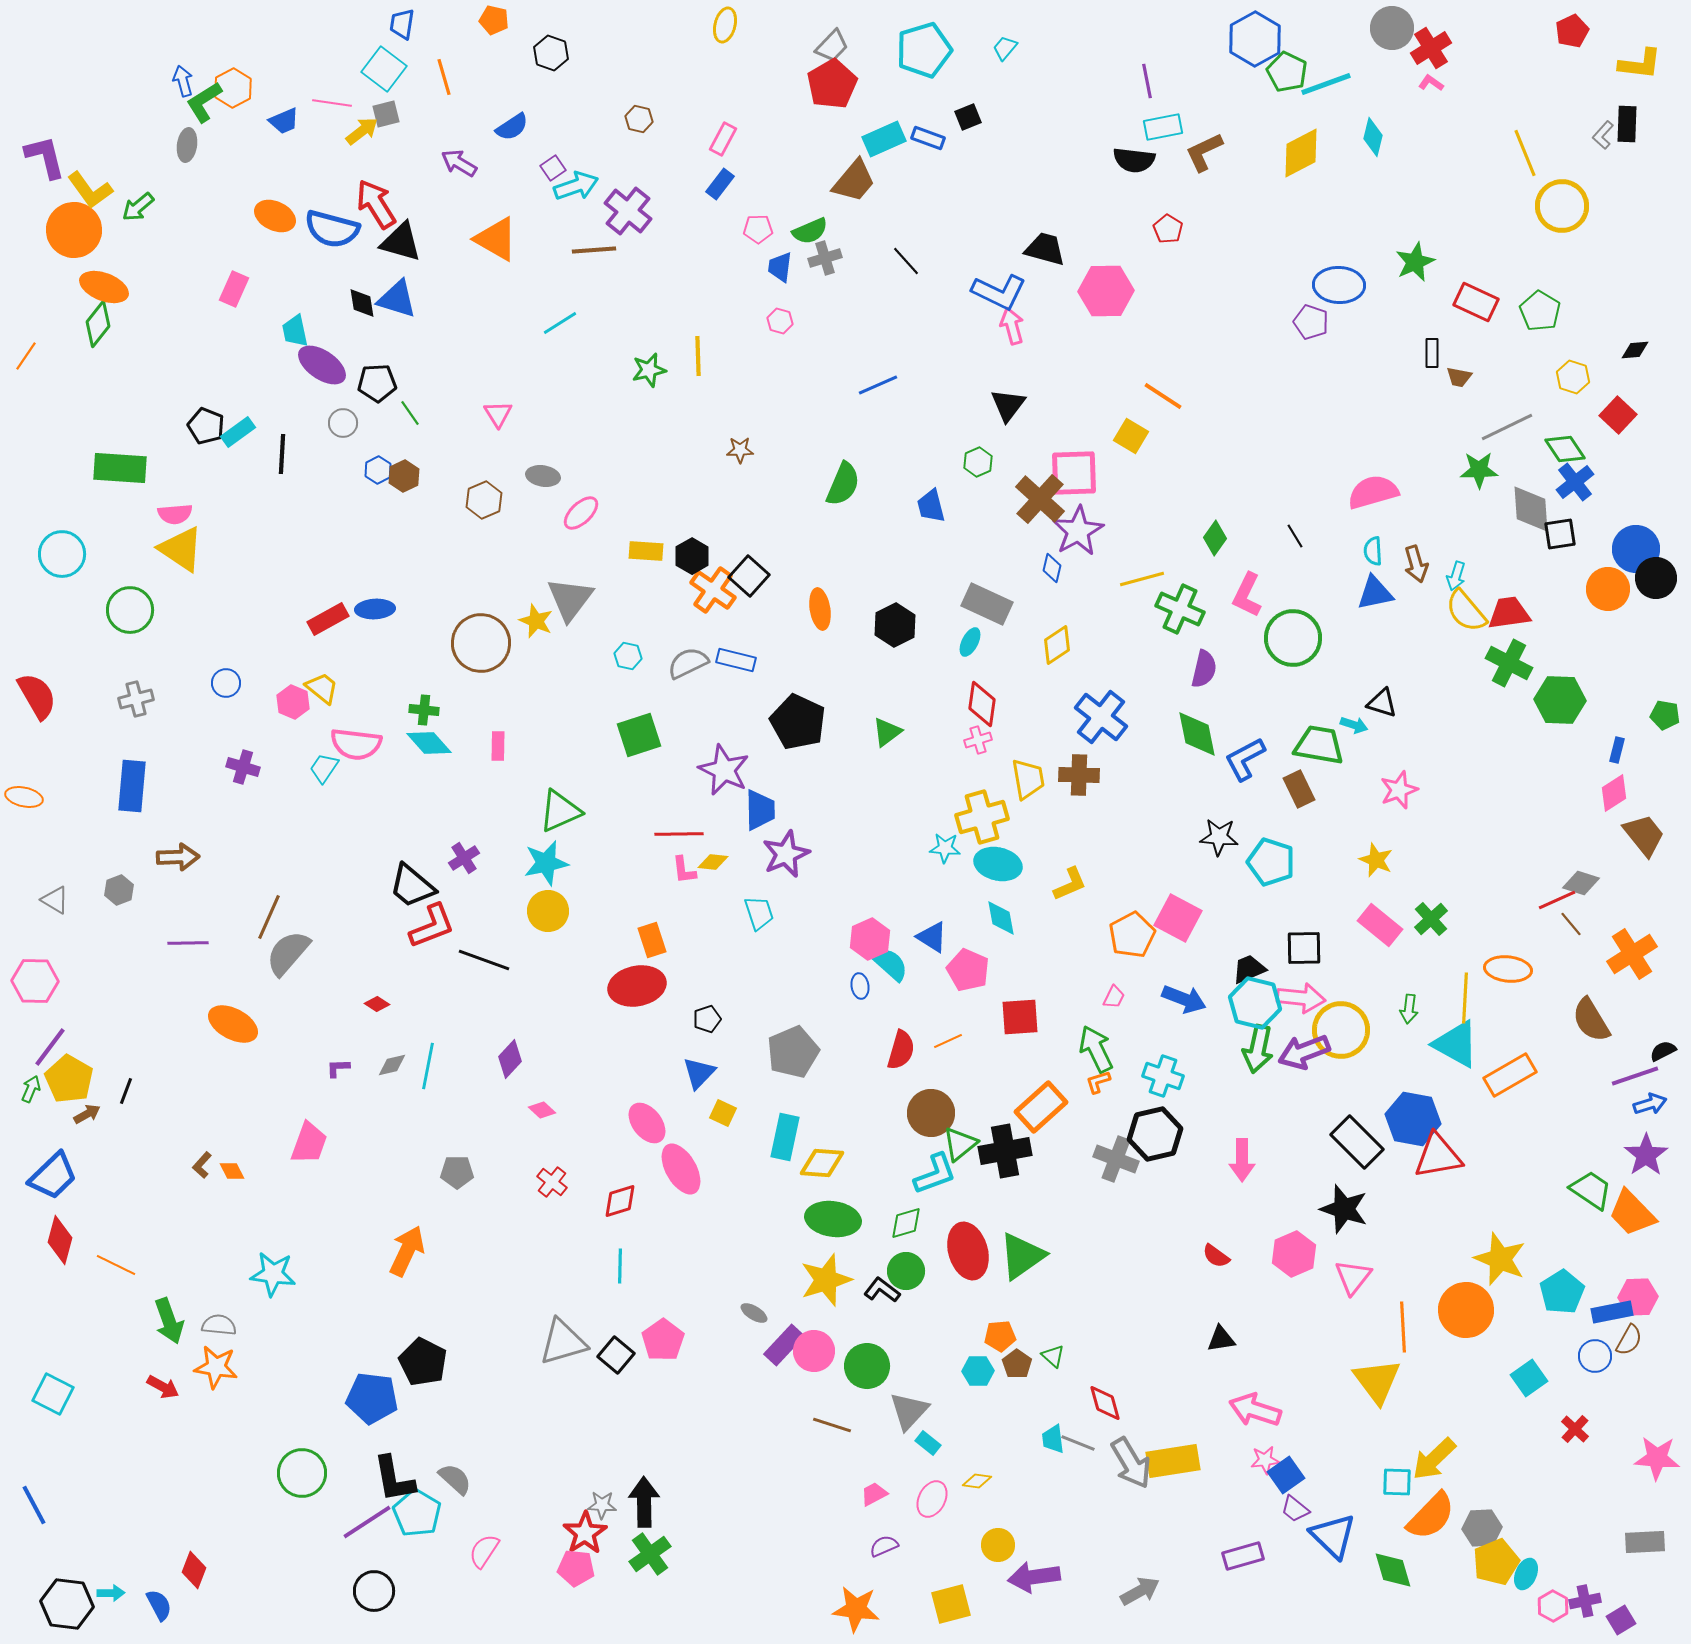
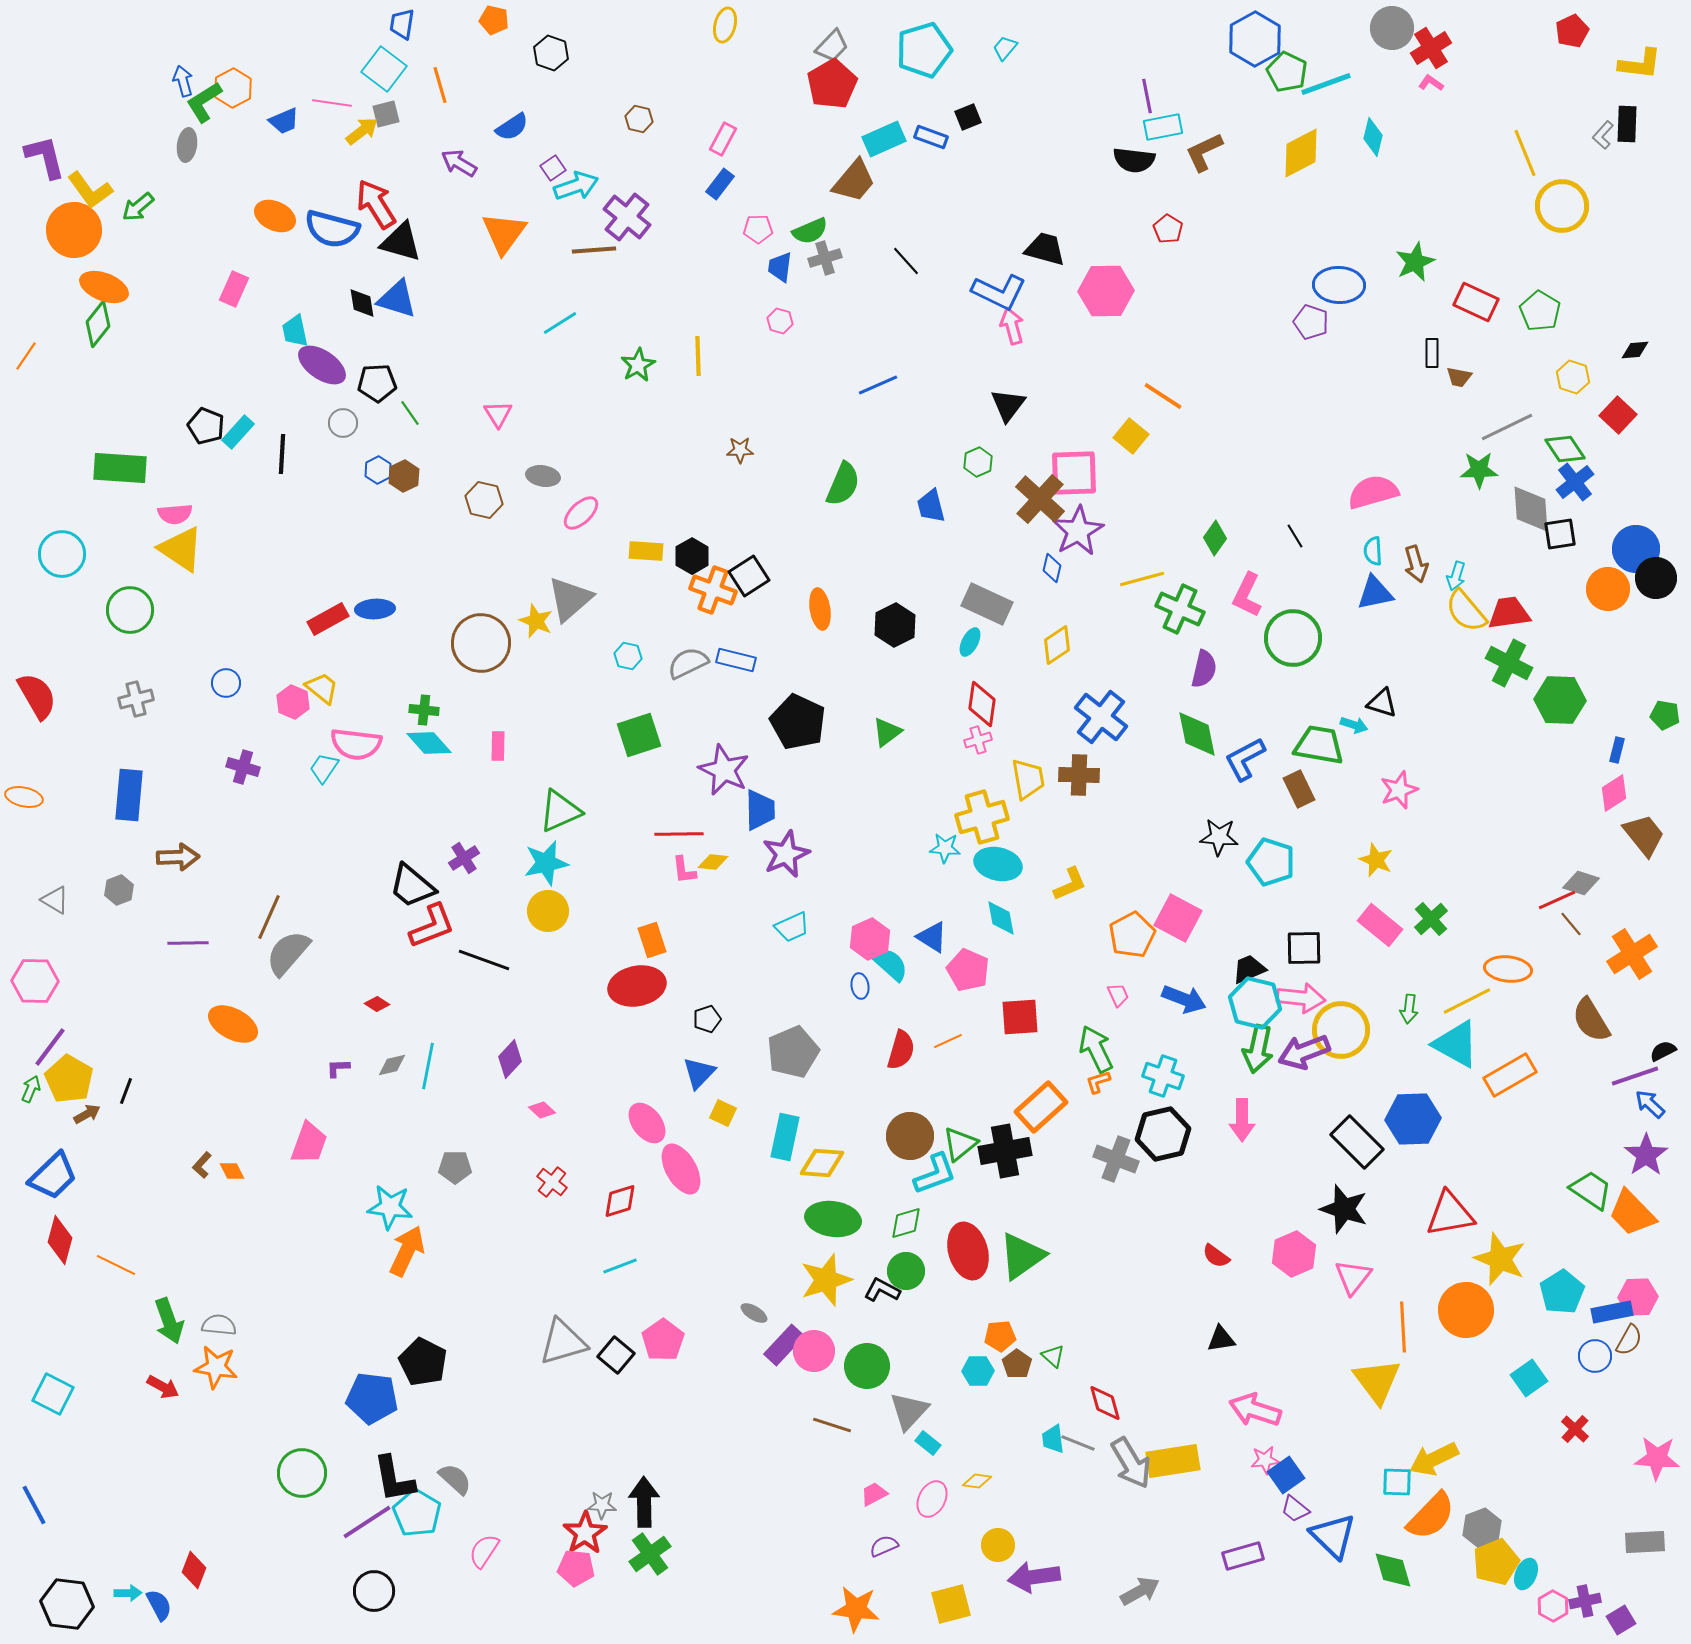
orange line at (444, 77): moved 4 px left, 8 px down
purple line at (1147, 81): moved 15 px down
blue rectangle at (928, 138): moved 3 px right, 1 px up
purple cross at (628, 211): moved 1 px left, 6 px down
orange triangle at (496, 239): moved 8 px right, 6 px up; rotated 36 degrees clockwise
green star at (649, 370): moved 11 px left, 5 px up; rotated 16 degrees counterclockwise
cyan rectangle at (238, 432): rotated 12 degrees counterclockwise
yellow square at (1131, 436): rotated 8 degrees clockwise
brown hexagon at (484, 500): rotated 24 degrees counterclockwise
black square at (749, 576): rotated 15 degrees clockwise
orange cross at (713, 590): rotated 15 degrees counterclockwise
gray triangle at (570, 599): rotated 12 degrees clockwise
blue rectangle at (132, 786): moved 3 px left, 9 px down
cyan trapezoid at (759, 913): moved 33 px right, 14 px down; rotated 84 degrees clockwise
pink trapezoid at (1114, 997): moved 4 px right, 2 px up; rotated 50 degrees counterclockwise
yellow line at (1465, 998): moved 2 px right, 3 px down; rotated 60 degrees clockwise
blue arrow at (1650, 1104): rotated 120 degrees counterclockwise
brown circle at (931, 1113): moved 21 px left, 23 px down
blue hexagon at (1413, 1119): rotated 12 degrees counterclockwise
black hexagon at (1155, 1134): moved 8 px right
red triangle at (1438, 1156): moved 12 px right, 58 px down
pink arrow at (1242, 1160): moved 40 px up
gray pentagon at (457, 1172): moved 2 px left, 5 px up
cyan line at (620, 1266): rotated 68 degrees clockwise
cyan star at (273, 1274): moved 117 px right, 67 px up
black L-shape at (882, 1290): rotated 9 degrees counterclockwise
yellow arrow at (1434, 1459): rotated 18 degrees clockwise
gray hexagon at (1482, 1528): rotated 18 degrees counterclockwise
cyan arrow at (111, 1593): moved 17 px right
